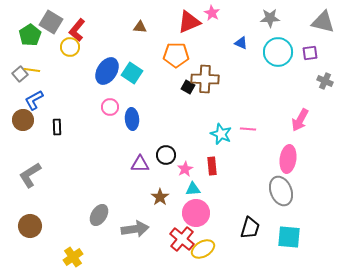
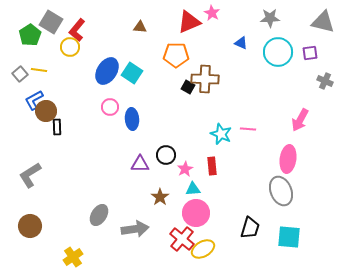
yellow line at (32, 70): moved 7 px right
brown circle at (23, 120): moved 23 px right, 9 px up
